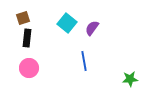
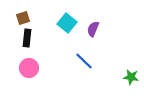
purple semicircle: moved 1 px right, 1 px down; rotated 14 degrees counterclockwise
blue line: rotated 36 degrees counterclockwise
green star: moved 1 px right, 2 px up; rotated 14 degrees clockwise
